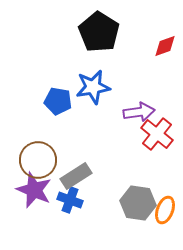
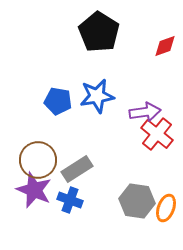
blue star: moved 4 px right, 9 px down
purple arrow: moved 6 px right
gray rectangle: moved 1 px right, 7 px up
gray hexagon: moved 1 px left, 2 px up
orange ellipse: moved 1 px right, 2 px up
